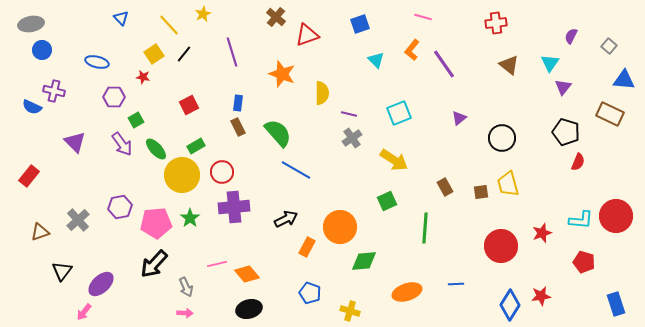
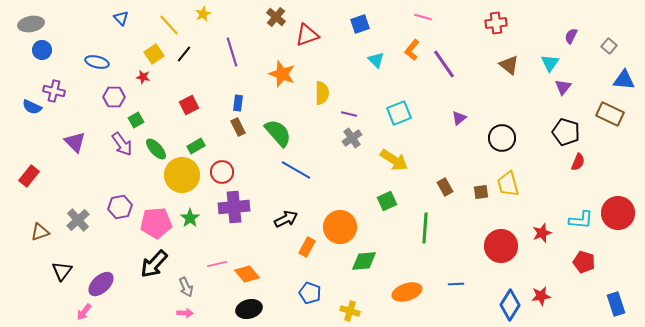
red circle at (616, 216): moved 2 px right, 3 px up
